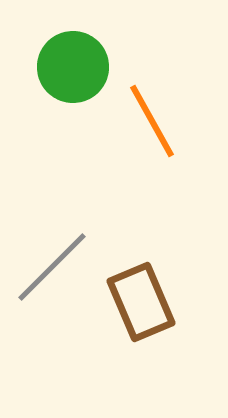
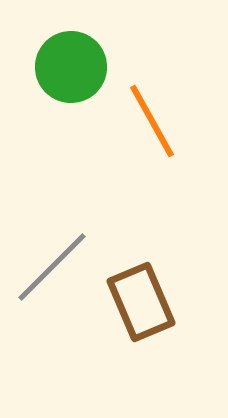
green circle: moved 2 px left
